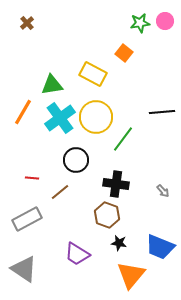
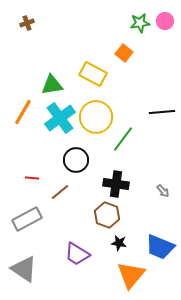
brown cross: rotated 24 degrees clockwise
